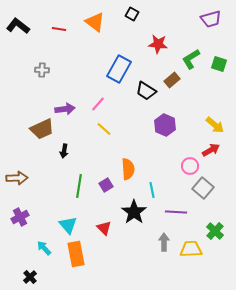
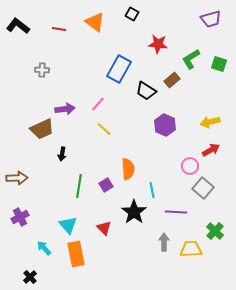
yellow arrow: moved 5 px left, 3 px up; rotated 126 degrees clockwise
black arrow: moved 2 px left, 3 px down
